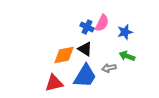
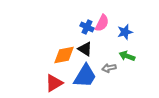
red triangle: rotated 18 degrees counterclockwise
